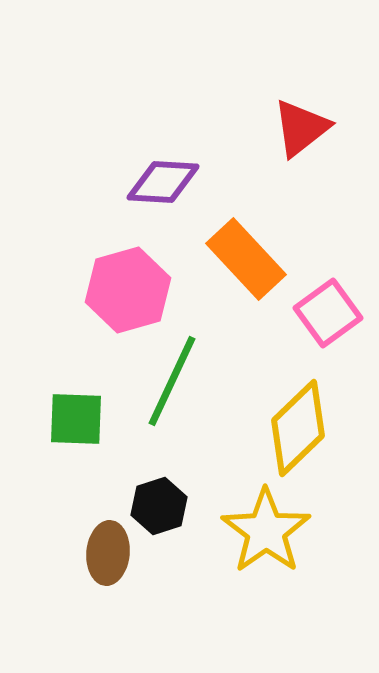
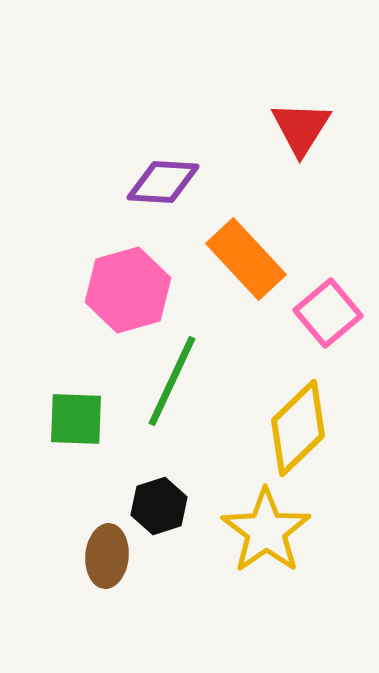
red triangle: rotated 20 degrees counterclockwise
pink square: rotated 4 degrees counterclockwise
brown ellipse: moved 1 px left, 3 px down
